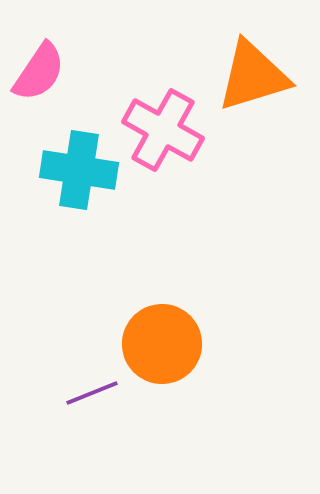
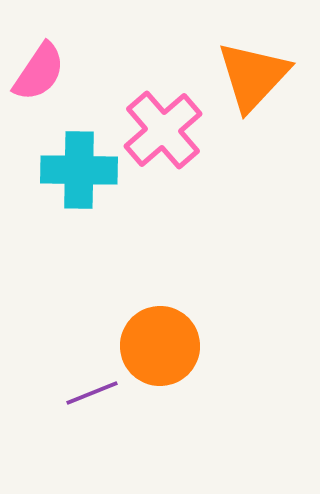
orange triangle: rotated 30 degrees counterclockwise
pink cross: rotated 20 degrees clockwise
cyan cross: rotated 8 degrees counterclockwise
orange circle: moved 2 px left, 2 px down
